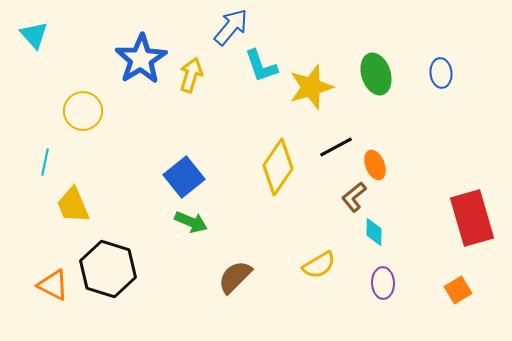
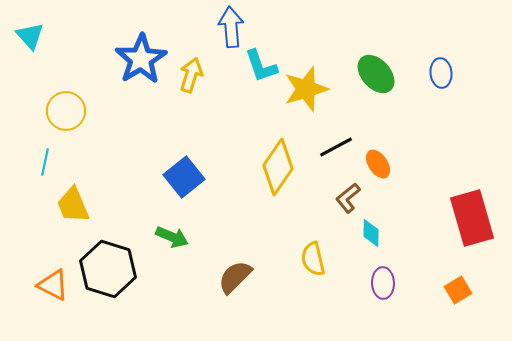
blue arrow: rotated 45 degrees counterclockwise
cyan triangle: moved 4 px left, 1 px down
green ellipse: rotated 24 degrees counterclockwise
yellow star: moved 5 px left, 2 px down
yellow circle: moved 17 px left
orange ellipse: moved 3 px right, 1 px up; rotated 12 degrees counterclockwise
brown L-shape: moved 6 px left, 1 px down
green arrow: moved 19 px left, 15 px down
cyan diamond: moved 3 px left, 1 px down
yellow semicircle: moved 6 px left, 6 px up; rotated 108 degrees clockwise
